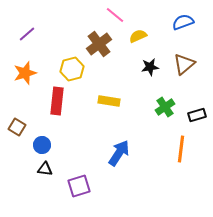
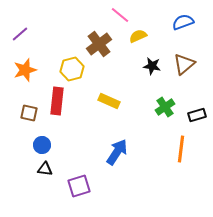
pink line: moved 5 px right
purple line: moved 7 px left
black star: moved 2 px right, 1 px up; rotated 18 degrees clockwise
orange star: moved 3 px up
yellow rectangle: rotated 15 degrees clockwise
brown square: moved 12 px right, 14 px up; rotated 18 degrees counterclockwise
blue arrow: moved 2 px left, 1 px up
